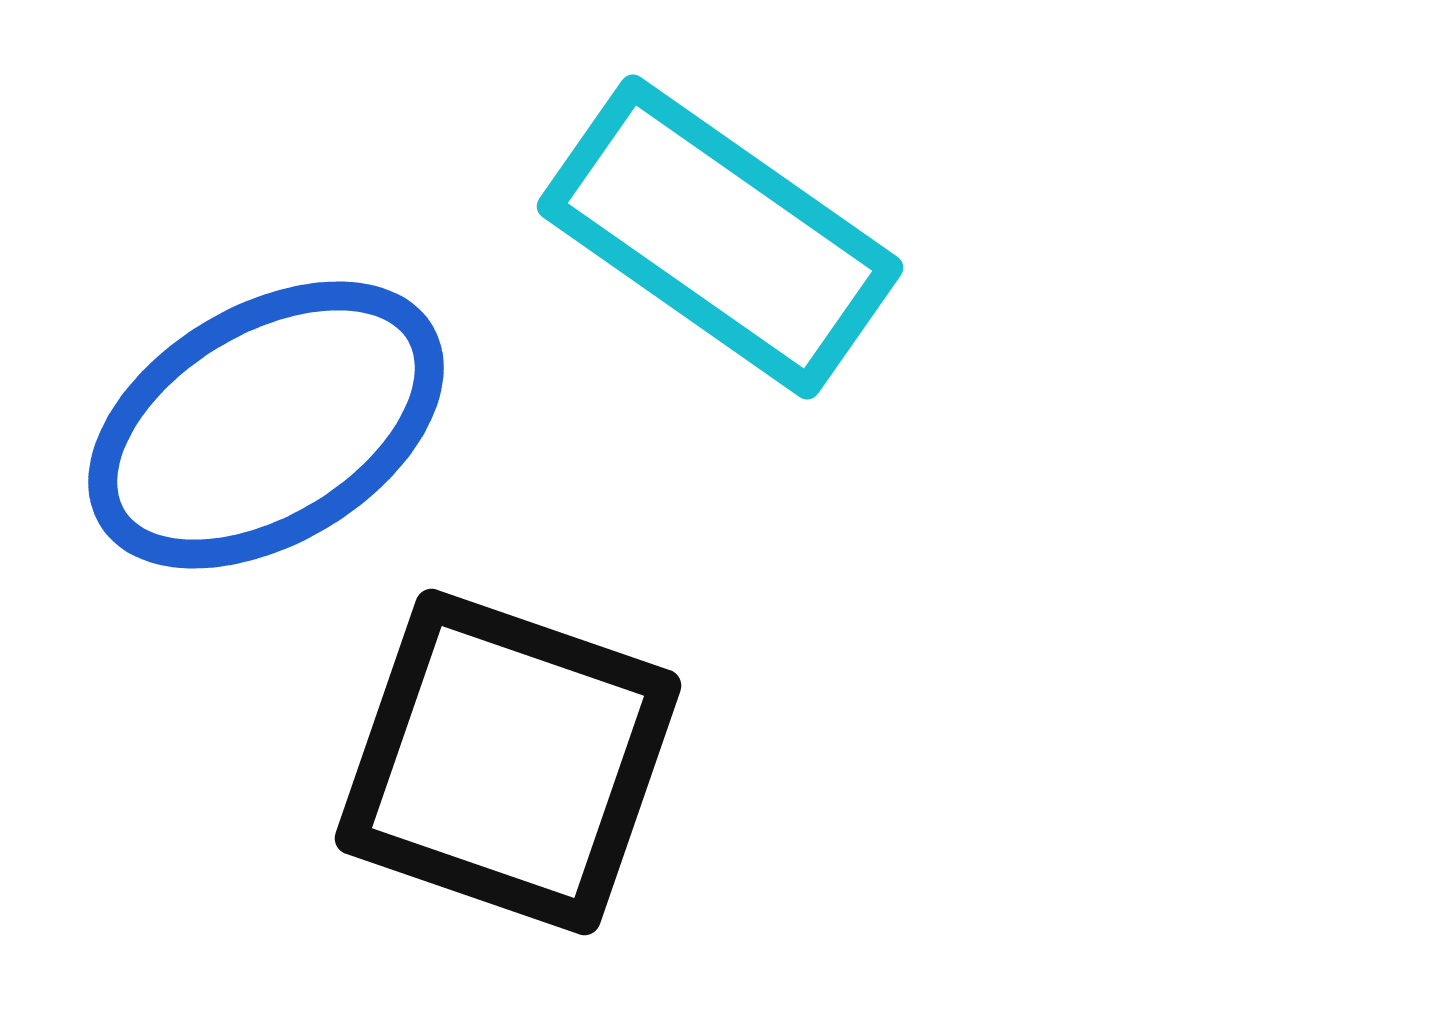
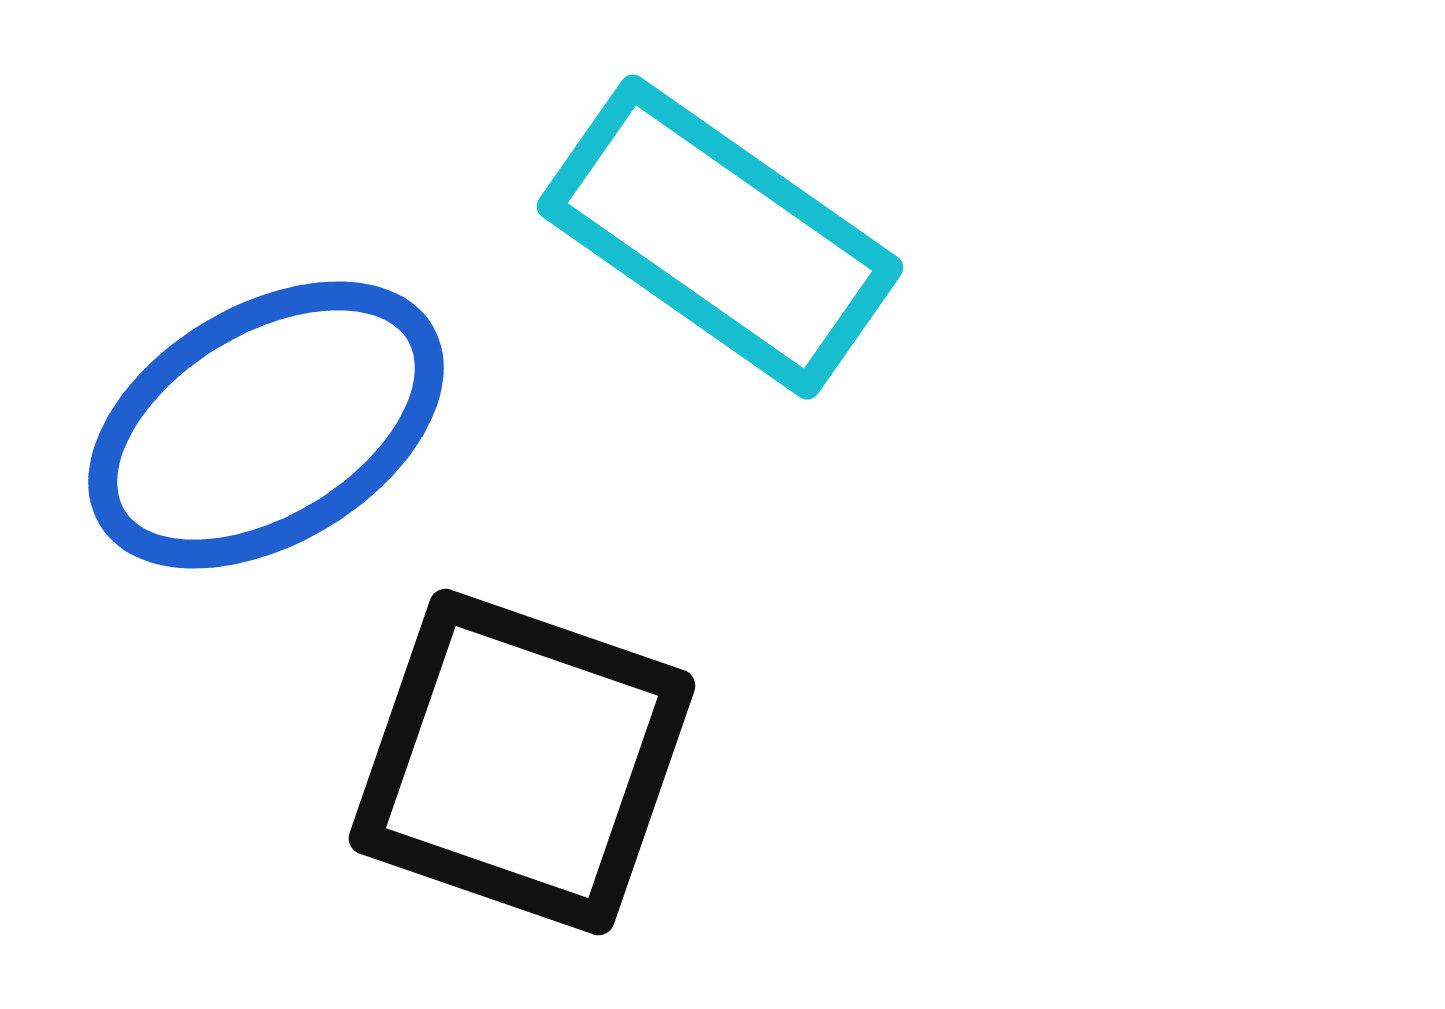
black square: moved 14 px right
